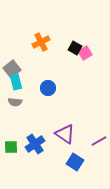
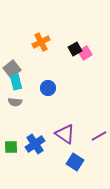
black square: moved 1 px down; rotated 32 degrees clockwise
purple line: moved 5 px up
